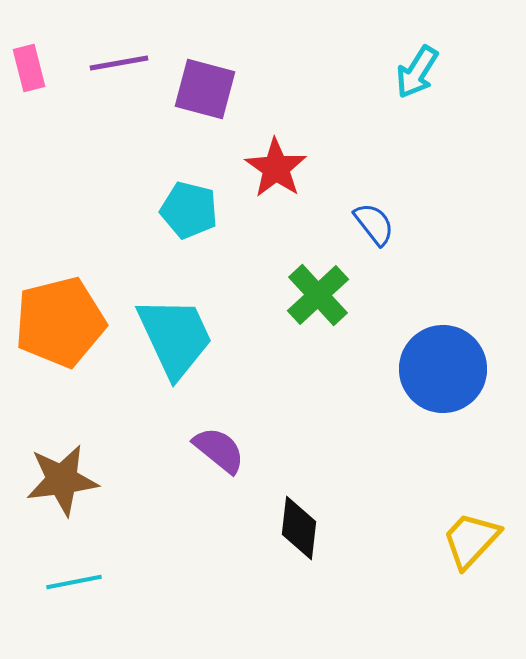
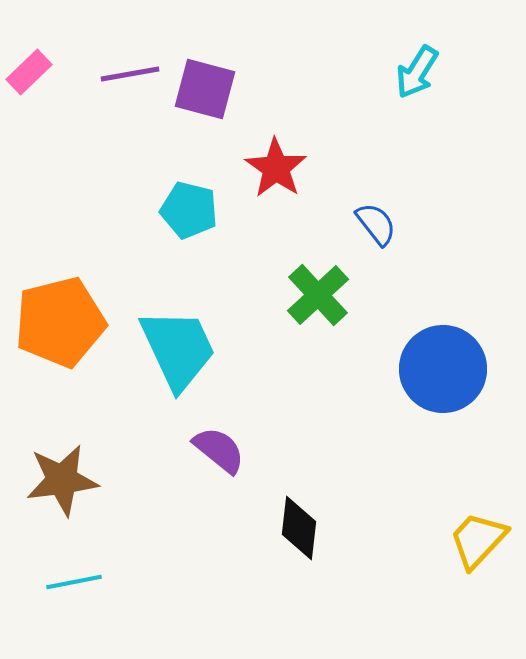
purple line: moved 11 px right, 11 px down
pink rectangle: moved 4 px down; rotated 60 degrees clockwise
blue semicircle: moved 2 px right
cyan trapezoid: moved 3 px right, 12 px down
yellow trapezoid: moved 7 px right
